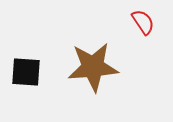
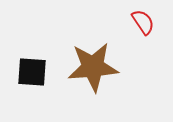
black square: moved 6 px right
